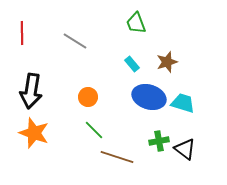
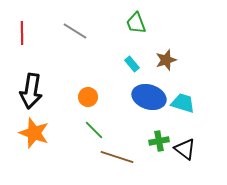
gray line: moved 10 px up
brown star: moved 1 px left, 2 px up
